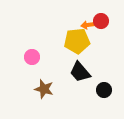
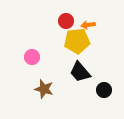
red circle: moved 35 px left
